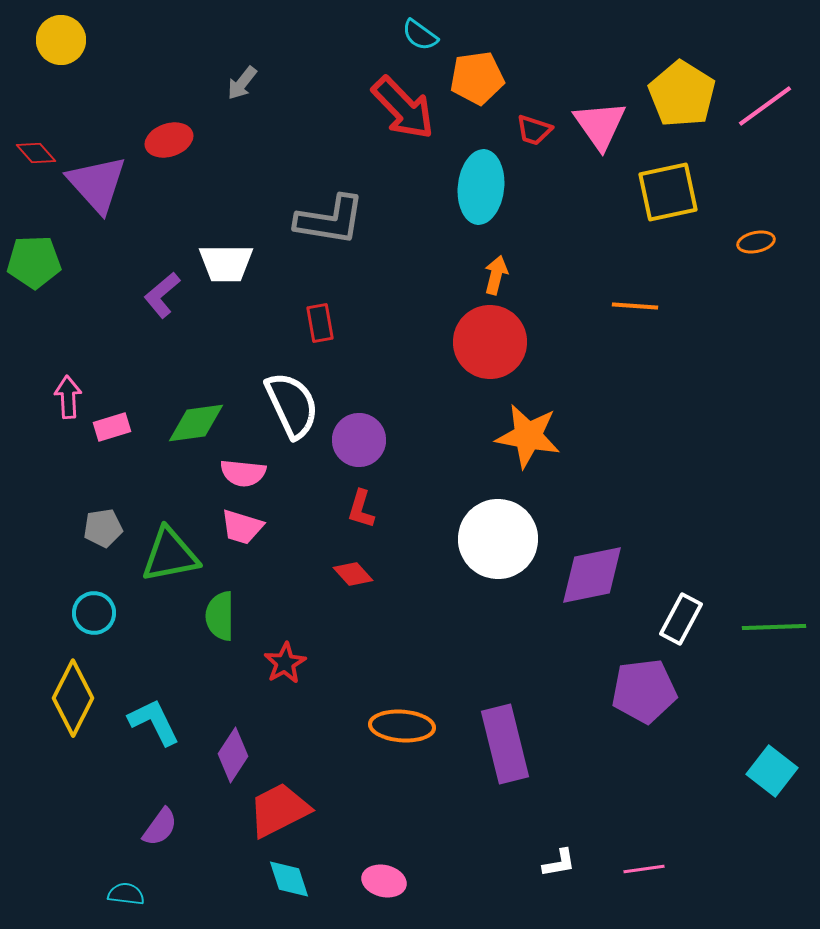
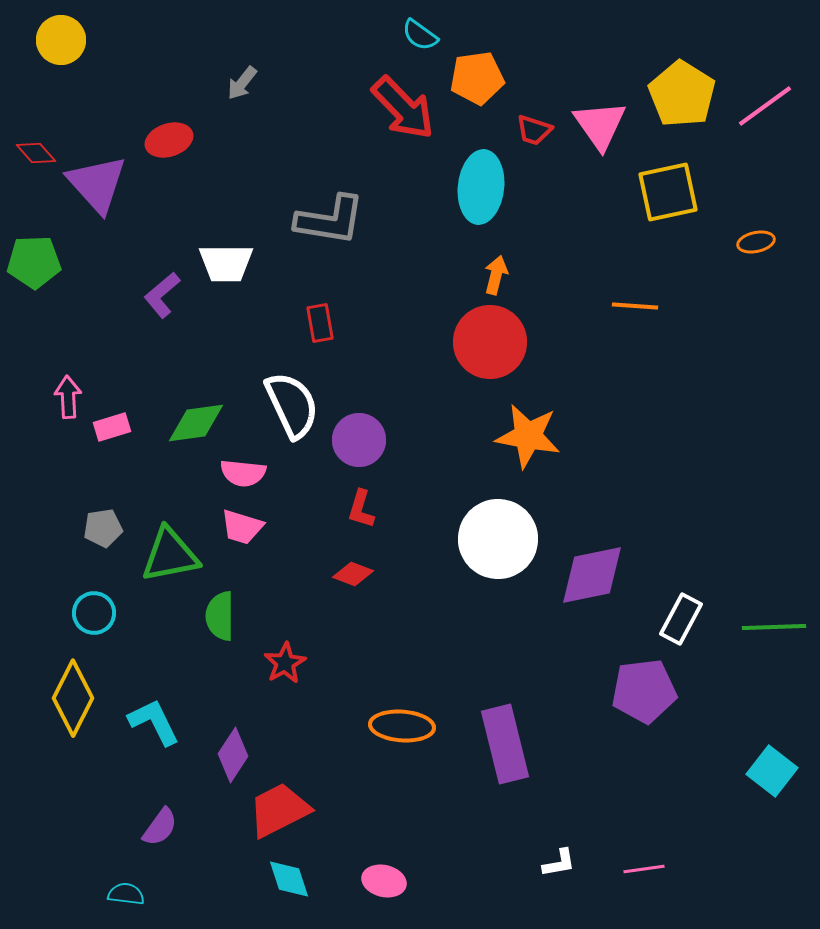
red diamond at (353, 574): rotated 27 degrees counterclockwise
